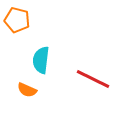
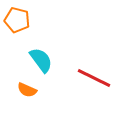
cyan semicircle: rotated 136 degrees clockwise
red line: moved 1 px right, 1 px up
